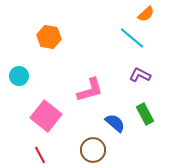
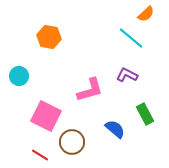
cyan line: moved 1 px left
purple L-shape: moved 13 px left
pink square: rotated 12 degrees counterclockwise
blue semicircle: moved 6 px down
brown circle: moved 21 px left, 8 px up
red line: rotated 30 degrees counterclockwise
